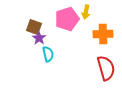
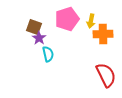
yellow arrow: moved 5 px right, 9 px down
red semicircle: moved 7 px down; rotated 10 degrees counterclockwise
